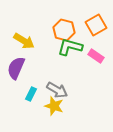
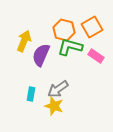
orange square: moved 4 px left, 2 px down
yellow arrow: rotated 100 degrees counterclockwise
purple semicircle: moved 25 px right, 13 px up
gray arrow: moved 1 px right, 1 px up; rotated 115 degrees clockwise
cyan rectangle: rotated 16 degrees counterclockwise
